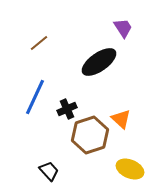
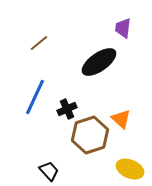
purple trapezoid: rotated 140 degrees counterclockwise
